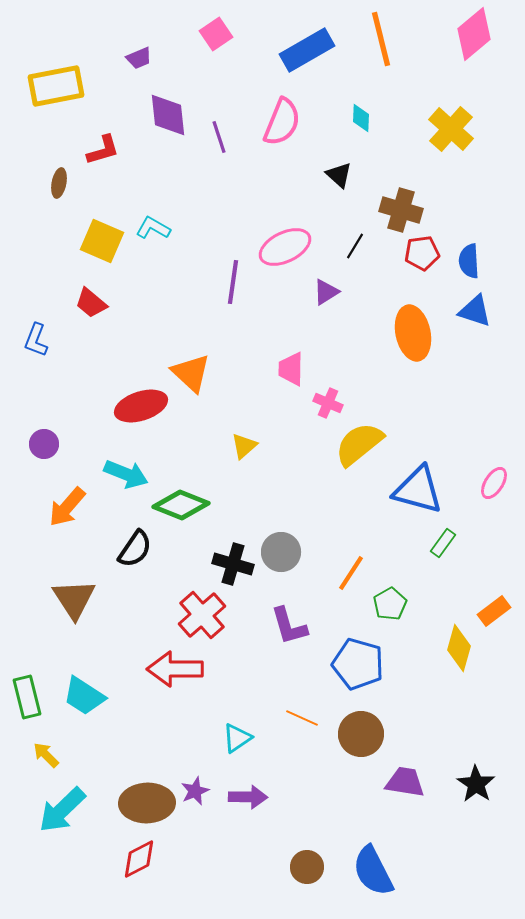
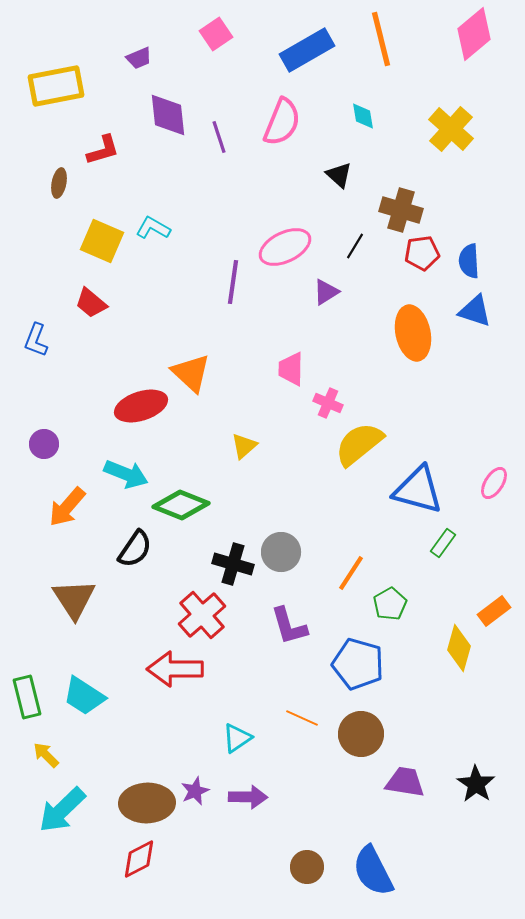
cyan diamond at (361, 118): moved 2 px right, 2 px up; rotated 12 degrees counterclockwise
